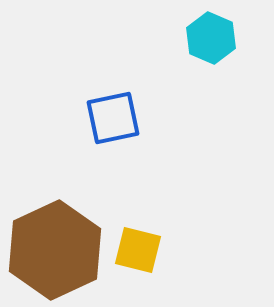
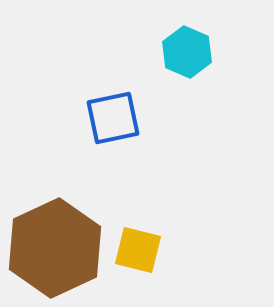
cyan hexagon: moved 24 px left, 14 px down
brown hexagon: moved 2 px up
